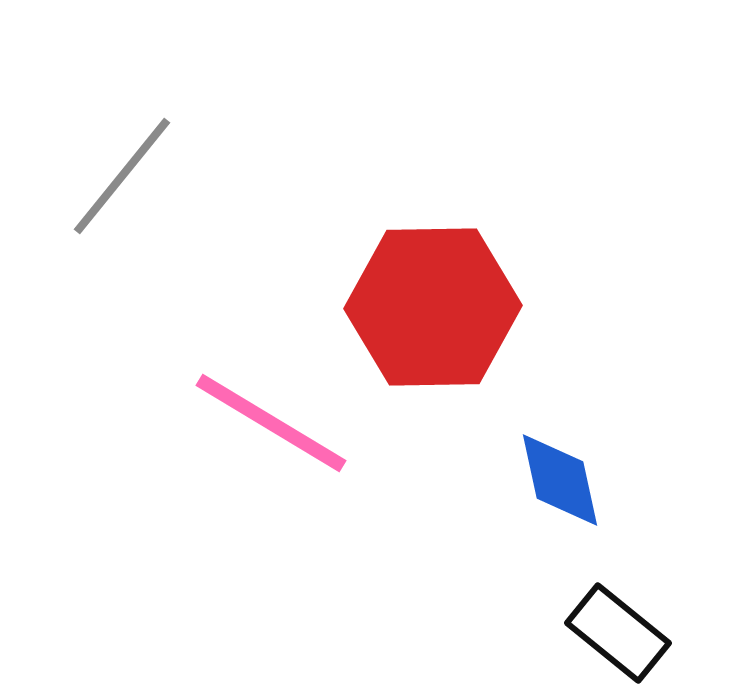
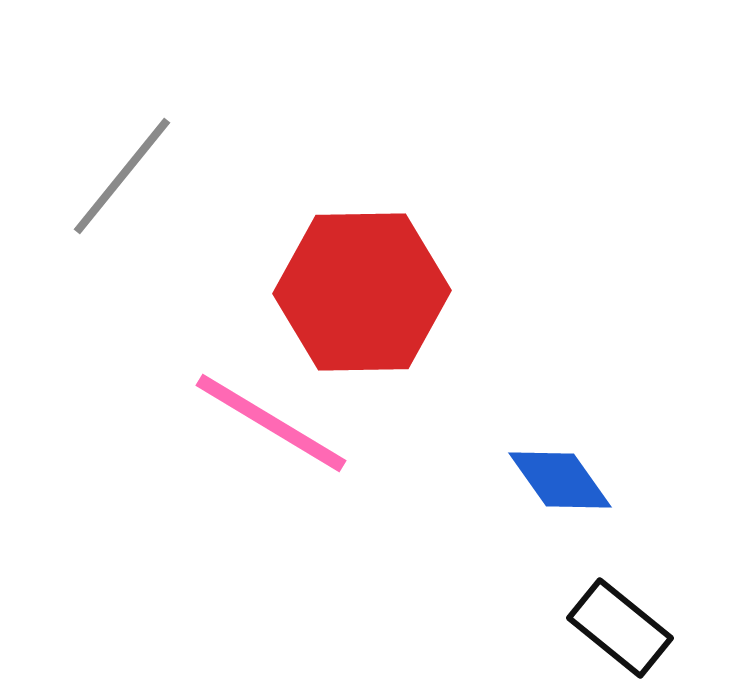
red hexagon: moved 71 px left, 15 px up
blue diamond: rotated 23 degrees counterclockwise
black rectangle: moved 2 px right, 5 px up
